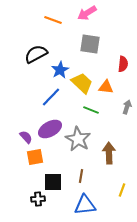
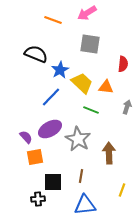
black semicircle: rotated 50 degrees clockwise
